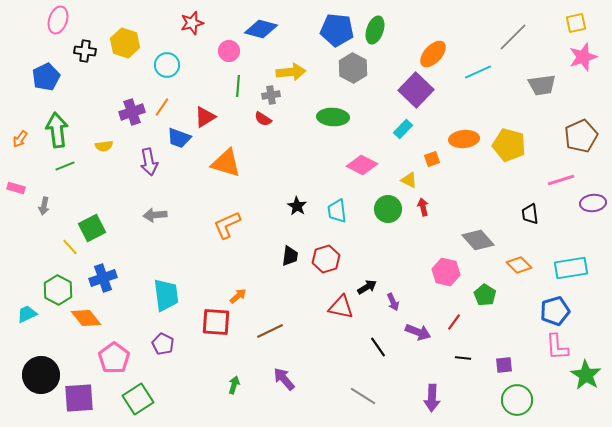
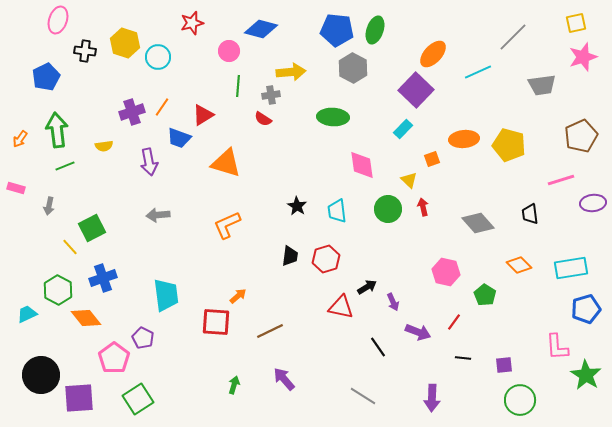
cyan circle at (167, 65): moved 9 px left, 8 px up
red triangle at (205, 117): moved 2 px left, 2 px up
pink diamond at (362, 165): rotated 56 degrees clockwise
yellow triangle at (409, 180): rotated 18 degrees clockwise
gray arrow at (44, 206): moved 5 px right
gray arrow at (155, 215): moved 3 px right
gray diamond at (478, 240): moved 17 px up
blue pentagon at (555, 311): moved 31 px right, 2 px up
purple pentagon at (163, 344): moved 20 px left, 6 px up
green circle at (517, 400): moved 3 px right
